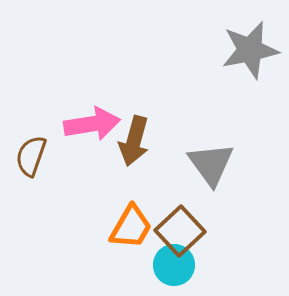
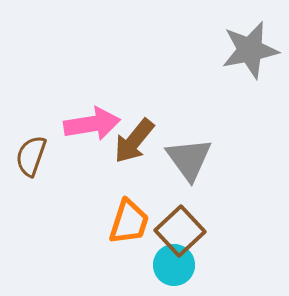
brown arrow: rotated 24 degrees clockwise
gray triangle: moved 22 px left, 5 px up
orange trapezoid: moved 2 px left, 5 px up; rotated 12 degrees counterclockwise
